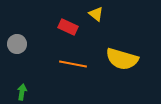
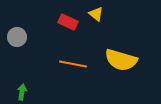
red rectangle: moved 5 px up
gray circle: moved 7 px up
yellow semicircle: moved 1 px left, 1 px down
